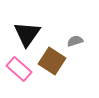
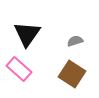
brown square: moved 20 px right, 13 px down
